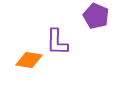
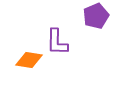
purple pentagon: rotated 25 degrees clockwise
